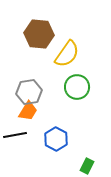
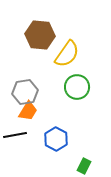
brown hexagon: moved 1 px right, 1 px down
gray hexagon: moved 4 px left
green rectangle: moved 3 px left
